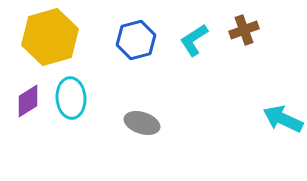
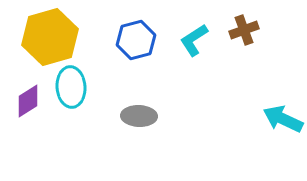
cyan ellipse: moved 11 px up
gray ellipse: moved 3 px left, 7 px up; rotated 16 degrees counterclockwise
